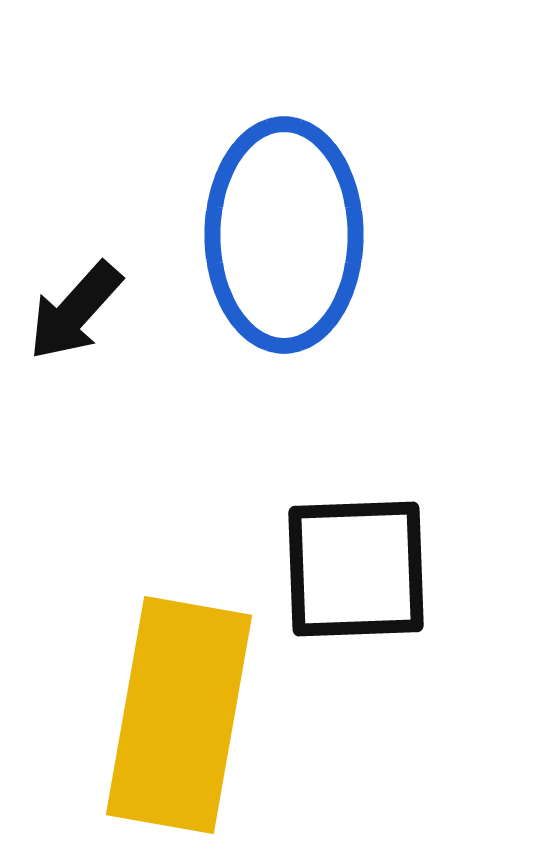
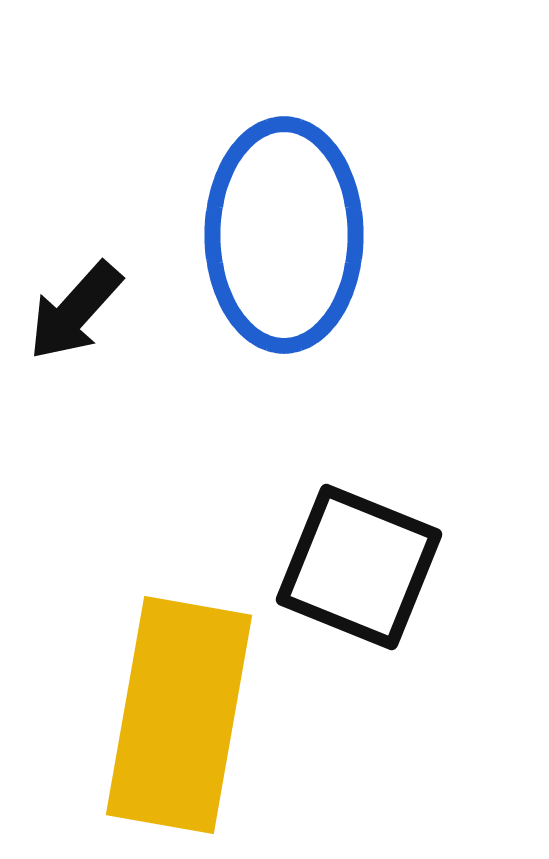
black square: moved 3 px right, 2 px up; rotated 24 degrees clockwise
